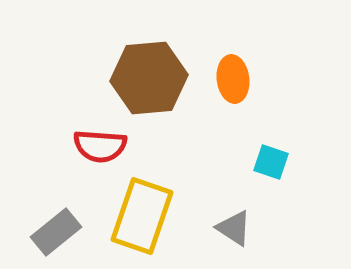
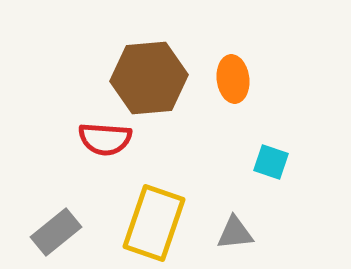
red semicircle: moved 5 px right, 7 px up
yellow rectangle: moved 12 px right, 7 px down
gray triangle: moved 1 px right, 5 px down; rotated 39 degrees counterclockwise
